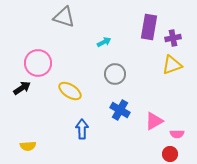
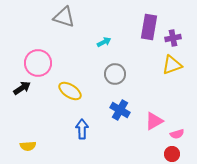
pink semicircle: rotated 16 degrees counterclockwise
red circle: moved 2 px right
